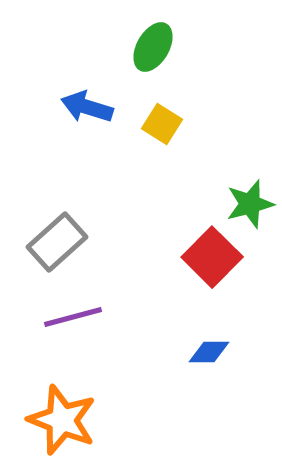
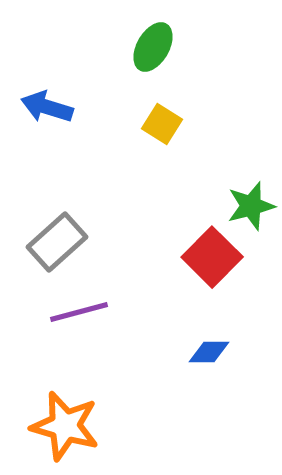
blue arrow: moved 40 px left
green star: moved 1 px right, 2 px down
purple line: moved 6 px right, 5 px up
orange star: moved 3 px right, 6 px down; rotated 6 degrees counterclockwise
